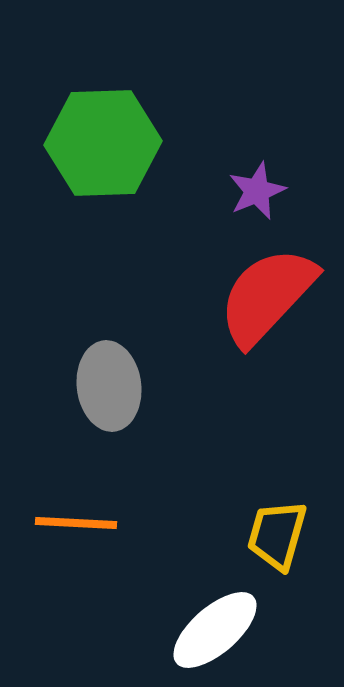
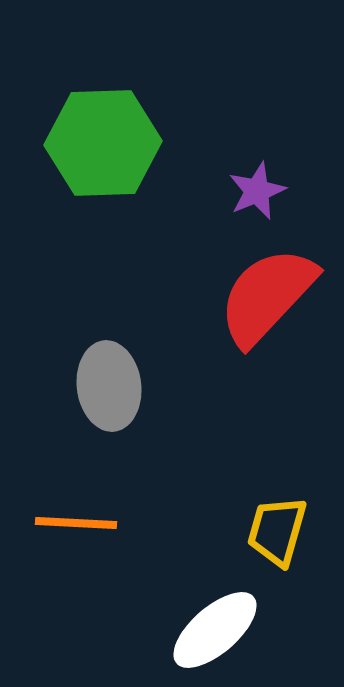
yellow trapezoid: moved 4 px up
